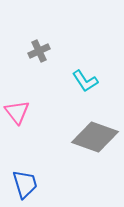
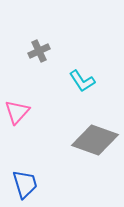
cyan L-shape: moved 3 px left
pink triangle: rotated 20 degrees clockwise
gray diamond: moved 3 px down
